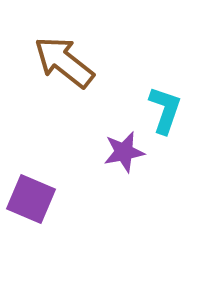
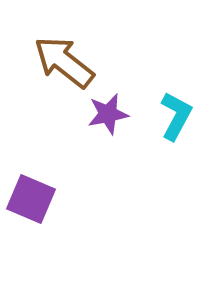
cyan L-shape: moved 11 px right, 6 px down; rotated 9 degrees clockwise
purple star: moved 16 px left, 38 px up
